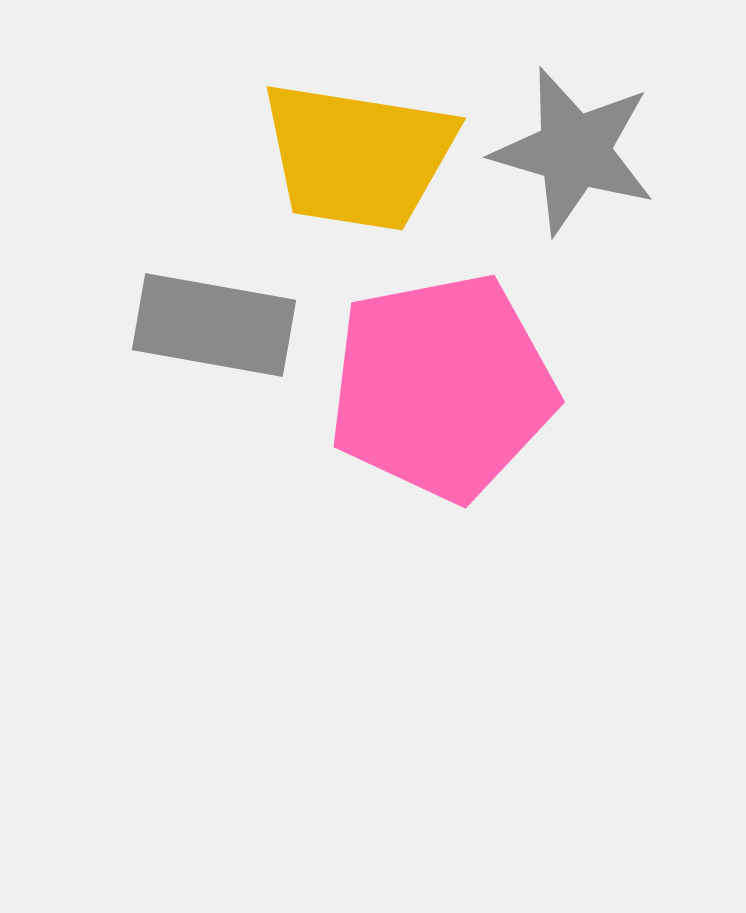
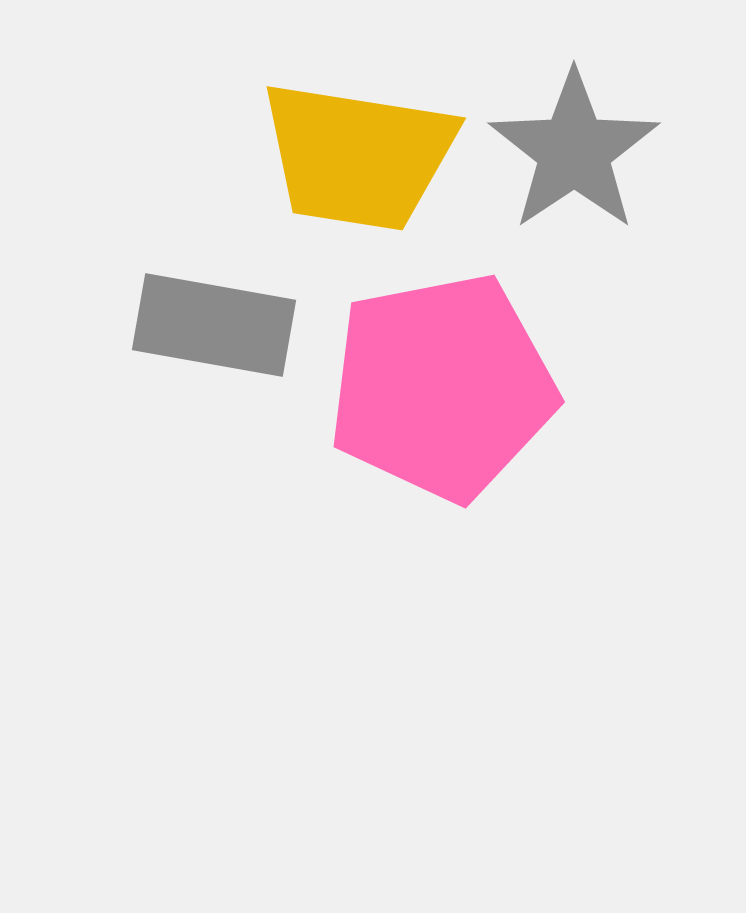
gray star: rotated 22 degrees clockwise
